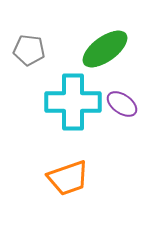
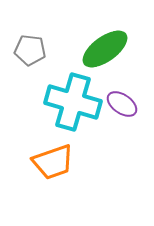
gray pentagon: moved 1 px right
cyan cross: rotated 16 degrees clockwise
orange trapezoid: moved 15 px left, 16 px up
